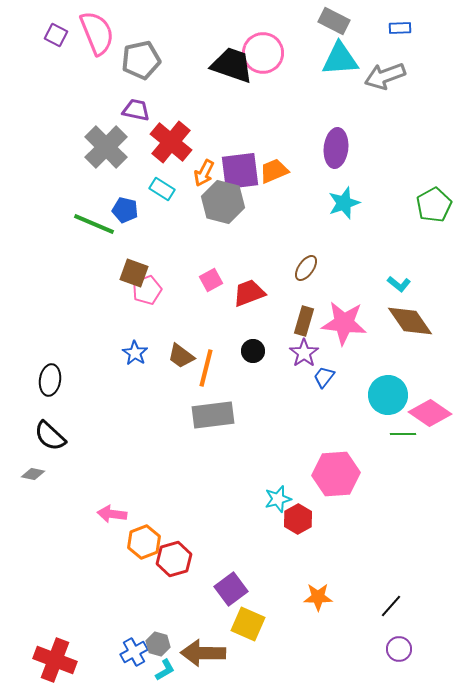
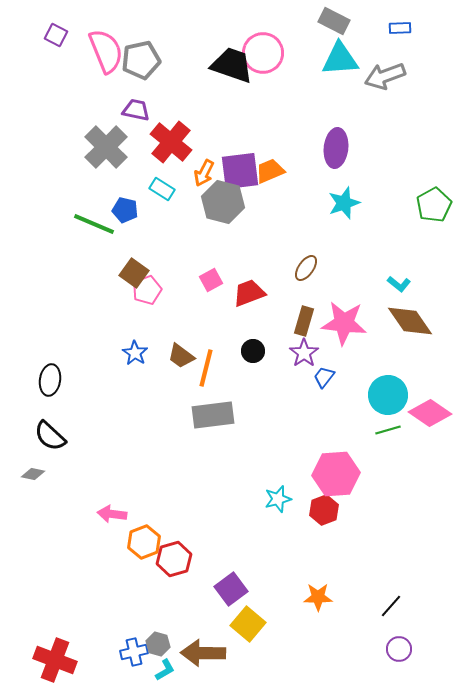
pink semicircle at (97, 33): moved 9 px right, 18 px down
orange trapezoid at (274, 171): moved 4 px left
brown square at (134, 273): rotated 16 degrees clockwise
green line at (403, 434): moved 15 px left, 4 px up; rotated 15 degrees counterclockwise
red hexagon at (298, 519): moved 26 px right, 9 px up; rotated 8 degrees clockwise
yellow square at (248, 624): rotated 16 degrees clockwise
blue cross at (134, 652): rotated 16 degrees clockwise
